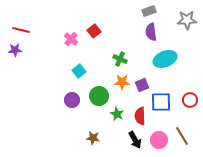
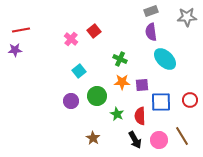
gray rectangle: moved 2 px right
gray star: moved 3 px up
red line: rotated 24 degrees counterclockwise
cyan ellipse: rotated 65 degrees clockwise
purple square: rotated 16 degrees clockwise
green circle: moved 2 px left
purple circle: moved 1 px left, 1 px down
brown star: rotated 24 degrees clockwise
